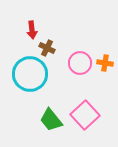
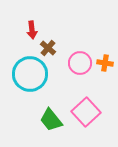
brown cross: moved 1 px right; rotated 14 degrees clockwise
pink square: moved 1 px right, 3 px up
